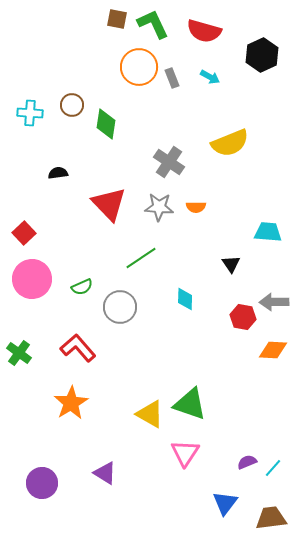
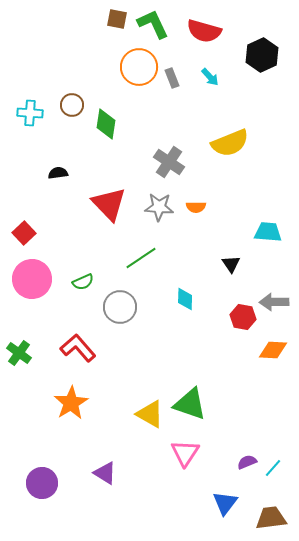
cyan arrow: rotated 18 degrees clockwise
green semicircle: moved 1 px right, 5 px up
